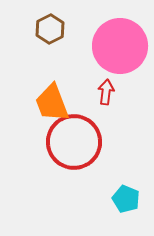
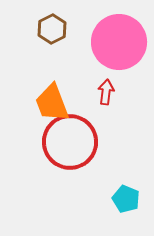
brown hexagon: moved 2 px right
pink circle: moved 1 px left, 4 px up
red circle: moved 4 px left
